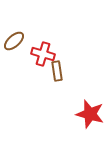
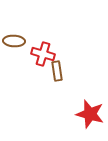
brown ellipse: rotated 45 degrees clockwise
